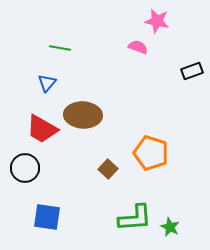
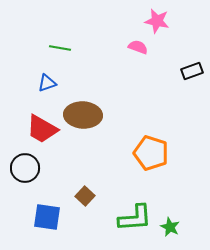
blue triangle: rotated 30 degrees clockwise
brown square: moved 23 px left, 27 px down
